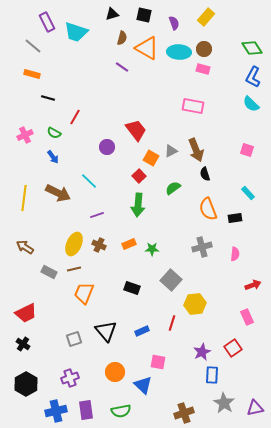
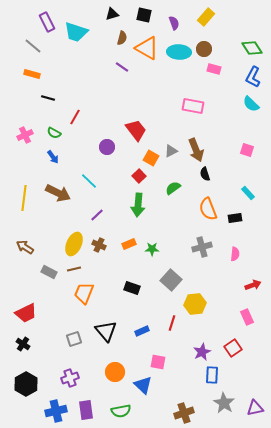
pink rectangle at (203, 69): moved 11 px right
purple line at (97, 215): rotated 24 degrees counterclockwise
